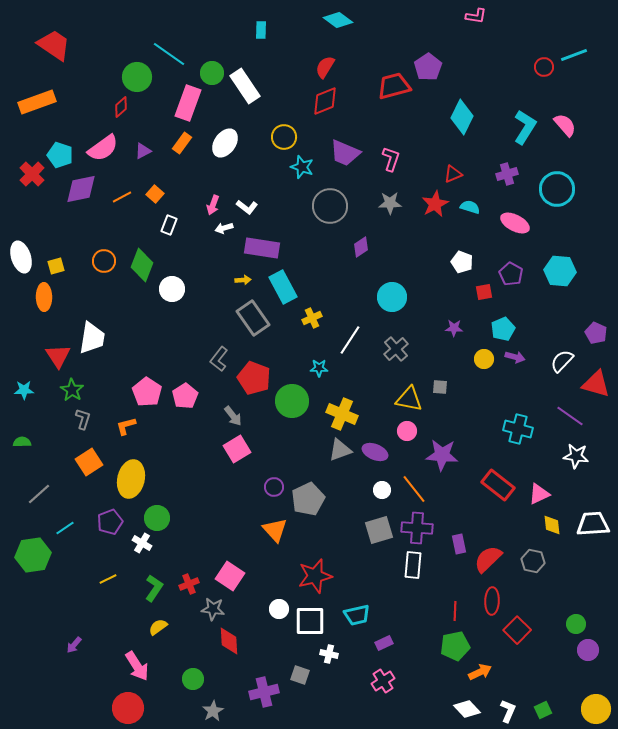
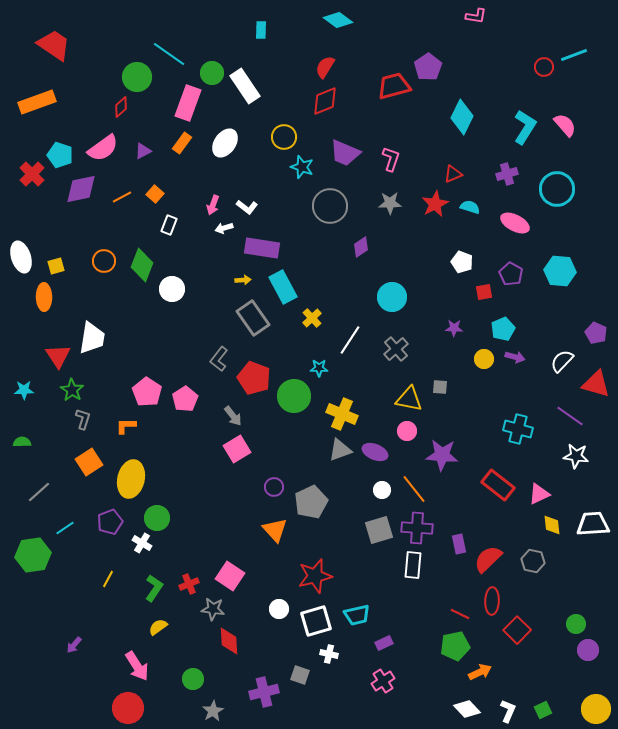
yellow cross at (312, 318): rotated 18 degrees counterclockwise
pink pentagon at (185, 396): moved 3 px down
green circle at (292, 401): moved 2 px right, 5 px up
orange L-shape at (126, 426): rotated 15 degrees clockwise
gray line at (39, 494): moved 2 px up
gray pentagon at (308, 499): moved 3 px right, 3 px down
yellow line at (108, 579): rotated 36 degrees counterclockwise
red line at (455, 611): moved 5 px right, 3 px down; rotated 66 degrees counterclockwise
white square at (310, 621): moved 6 px right; rotated 16 degrees counterclockwise
